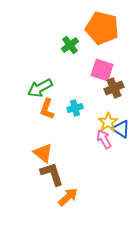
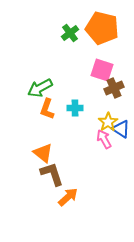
green cross: moved 12 px up
cyan cross: rotated 14 degrees clockwise
